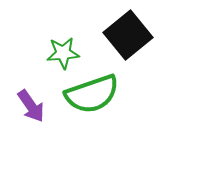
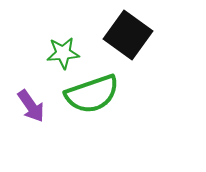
black square: rotated 15 degrees counterclockwise
